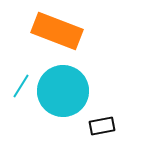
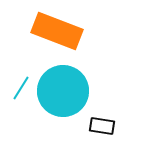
cyan line: moved 2 px down
black rectangle: rotated 20 degrees clockwise
